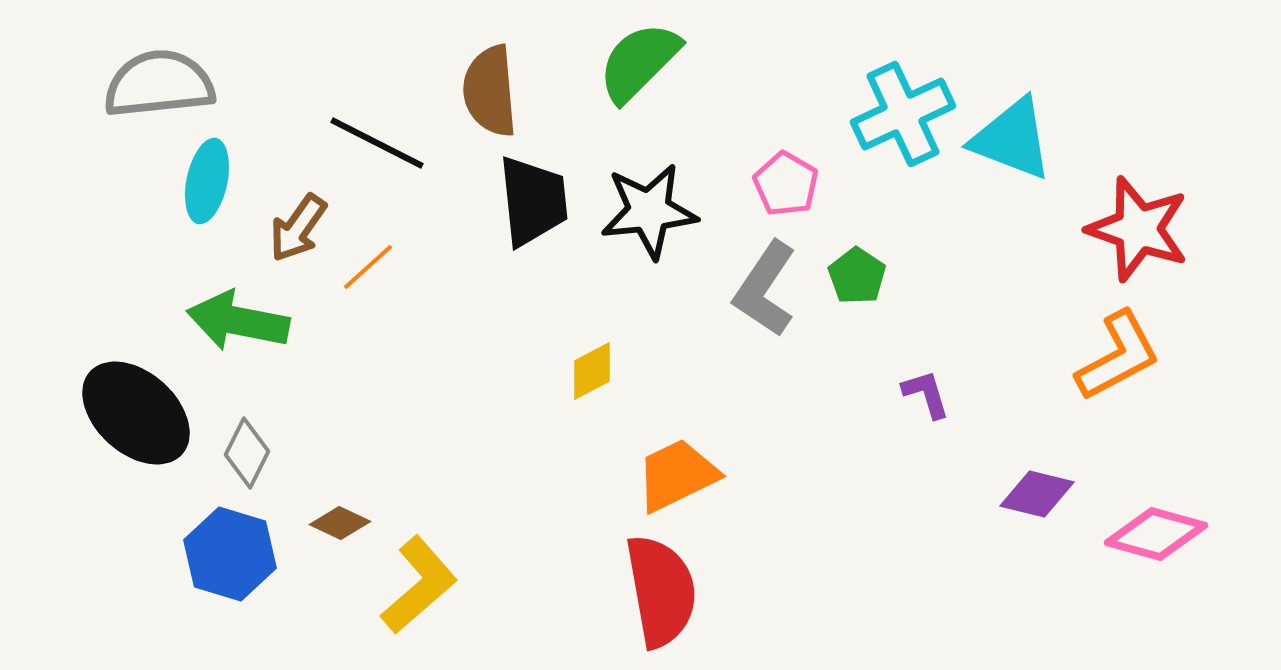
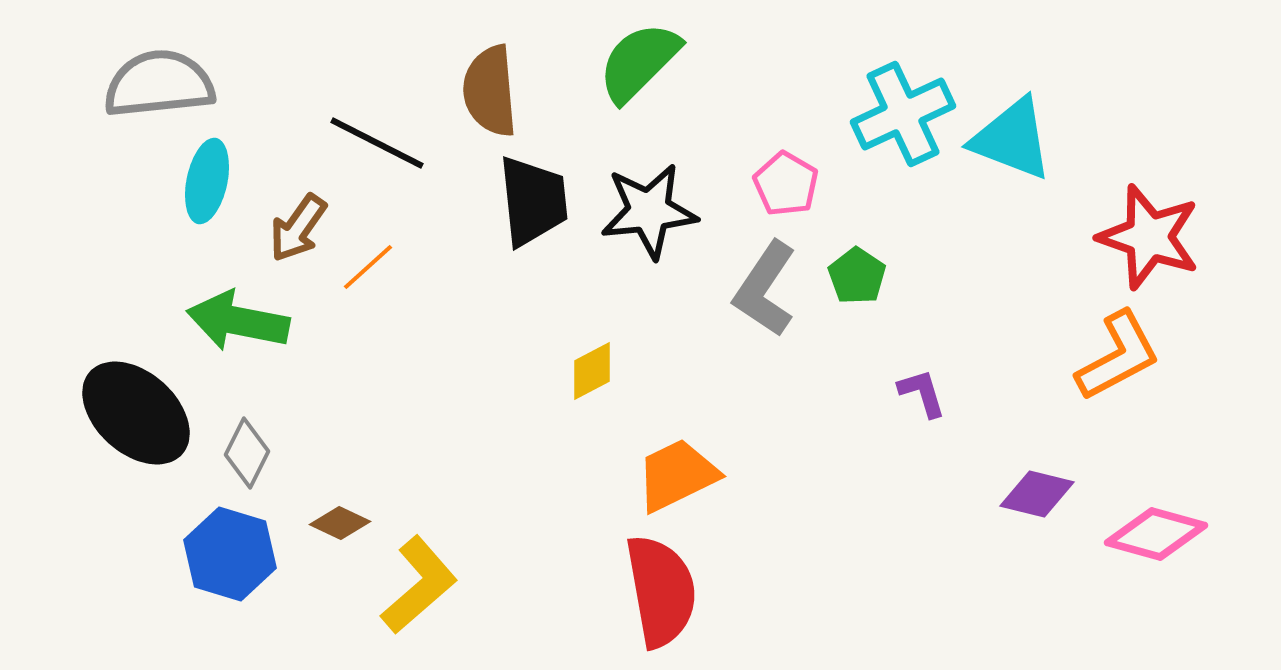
red star: moved 11 px right, 8 px down
purple L-shape: moved 4 px left, 1 px up
